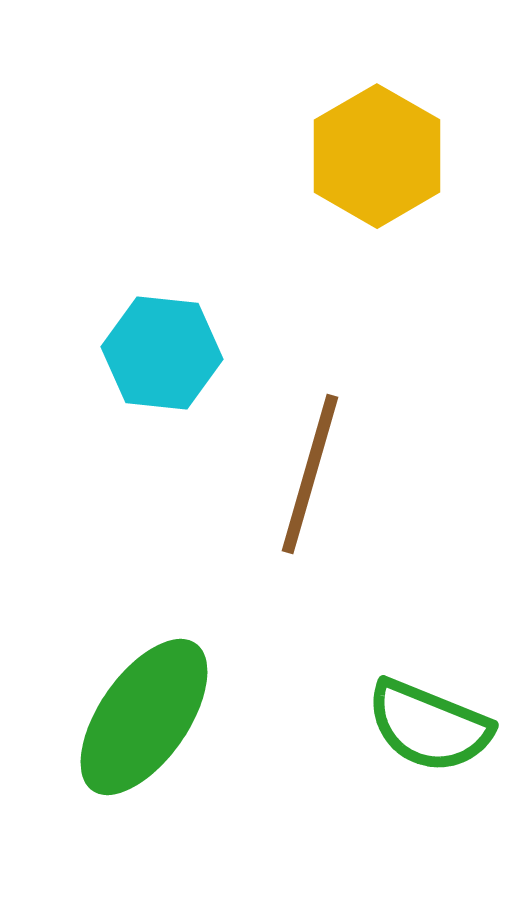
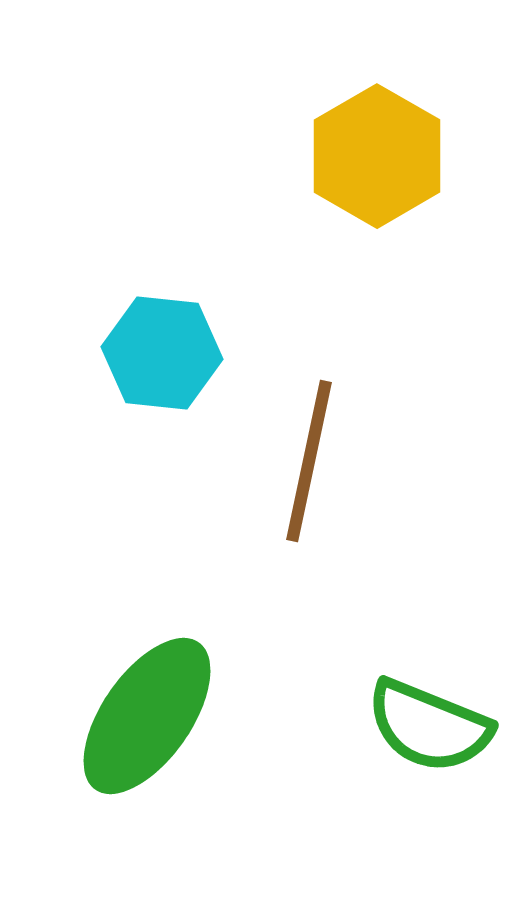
brown line: moved 1 px left, 13 px up; rotated 4 degrees counterclockwise
green ellipse: moved 3 px right, 1 px up
